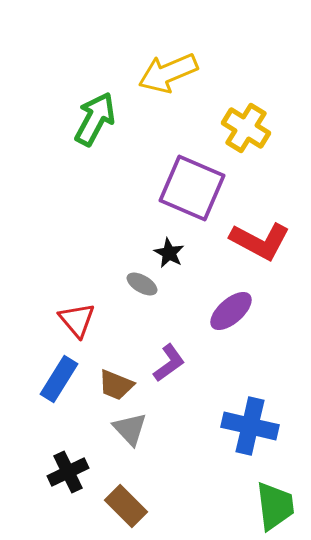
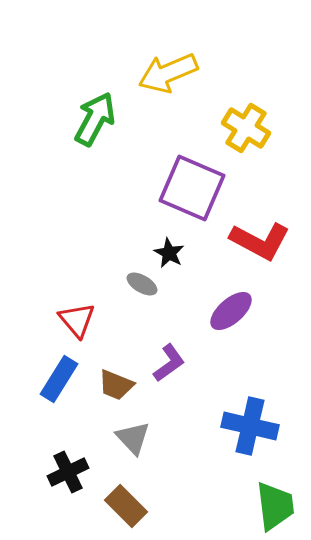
gray triangle: moved 3 px right, 9 px down
